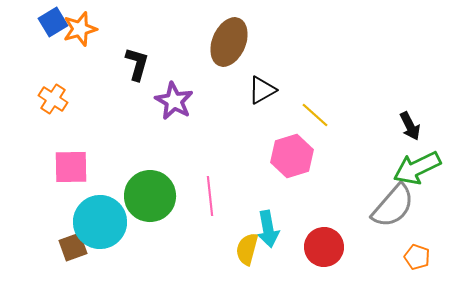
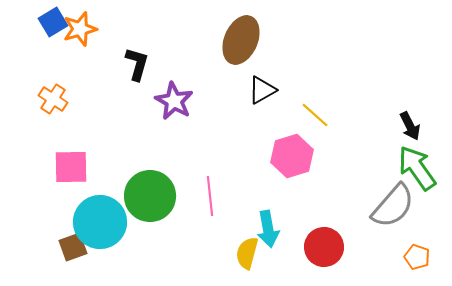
brown ellipse: moved 12 px right, 2 px up
green arrow: rotated 81 degrees clockwise
yellow semicircle: moved 4 px down
